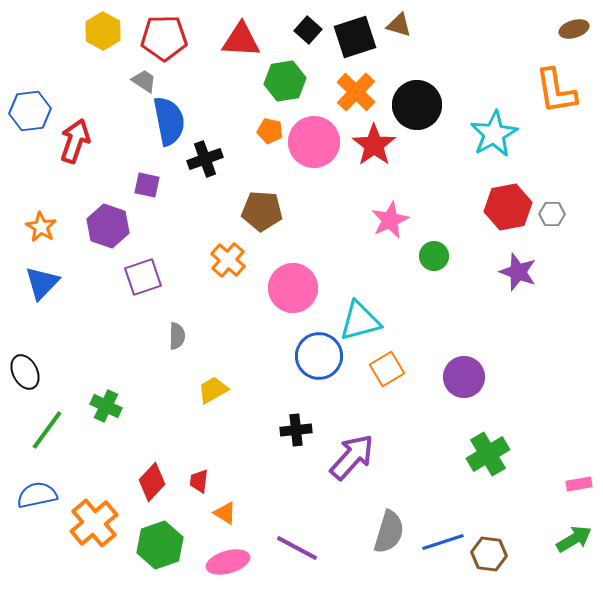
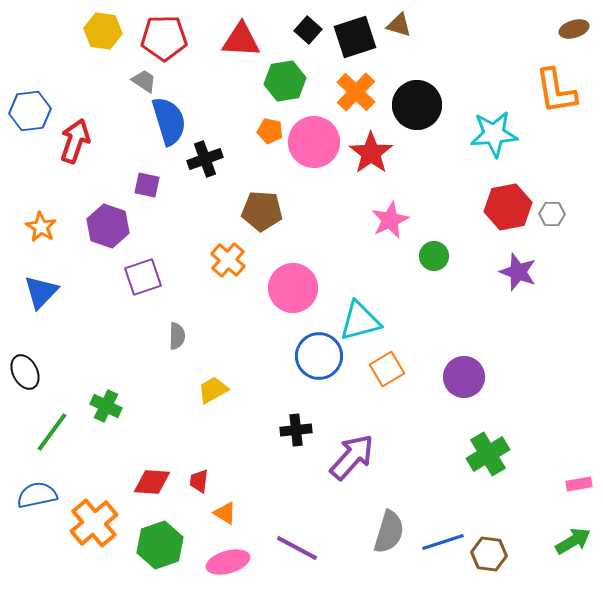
yellow hexagon at (103, 31): rotated 21 degrees counterclockwise
blue semicircle at (169, 121): rotated 6 degrees counterclockwise
cyan star at (494, 134): rotated 24 degrees clockwise
red star at (374, 145): moved 3 px left, 8 px down
blue triangle at (42, 283): moved 1 px left, 9 px down
green line at (47, 430): moved 5 px right, 2 px down
red diamond at (152, 482): rotated 51 degrees clockwise
green arrow at (574, 539): moved 1 px left, 2 px down
